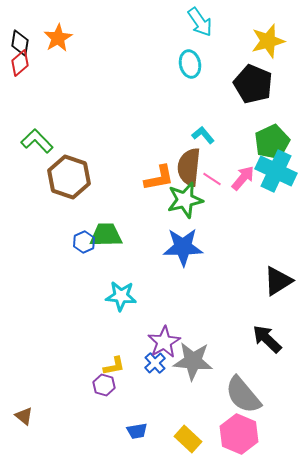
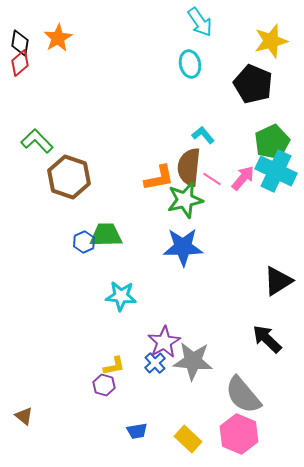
yellow star: moved 3 px right
